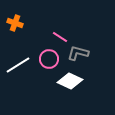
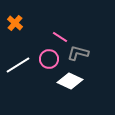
orange cross: rotated 21 degrees clockwise
